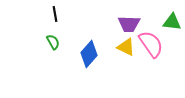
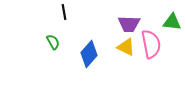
black line: moved 9 px right, 2 px up
pink semicircle: rotated 24 degrees clockwise
